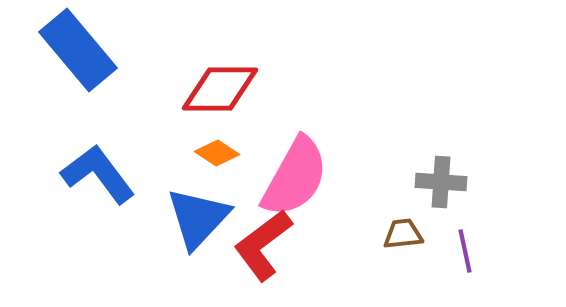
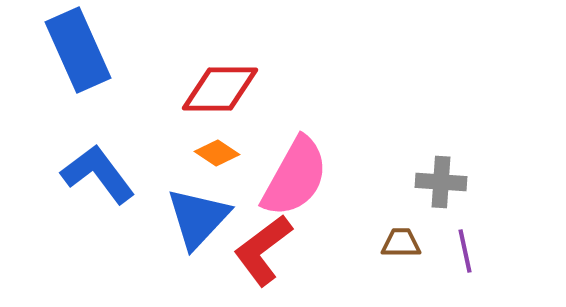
blue rectangle: rotated 16 degrees clockwise
brown trapezoid: moved 2 px left, 9 px down; rotated 6 degrees clockwise
red L-shape: moved 5 px down
